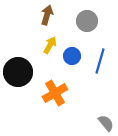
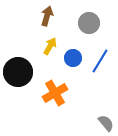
brown arrow: moved 1 px down
gray circle: moved 2 px right, 2 px down
yellow arrow: moved 1 px down
blue circle: moved 1 px right, 2 px down
blue line: rotated 15 degrees clockwise
